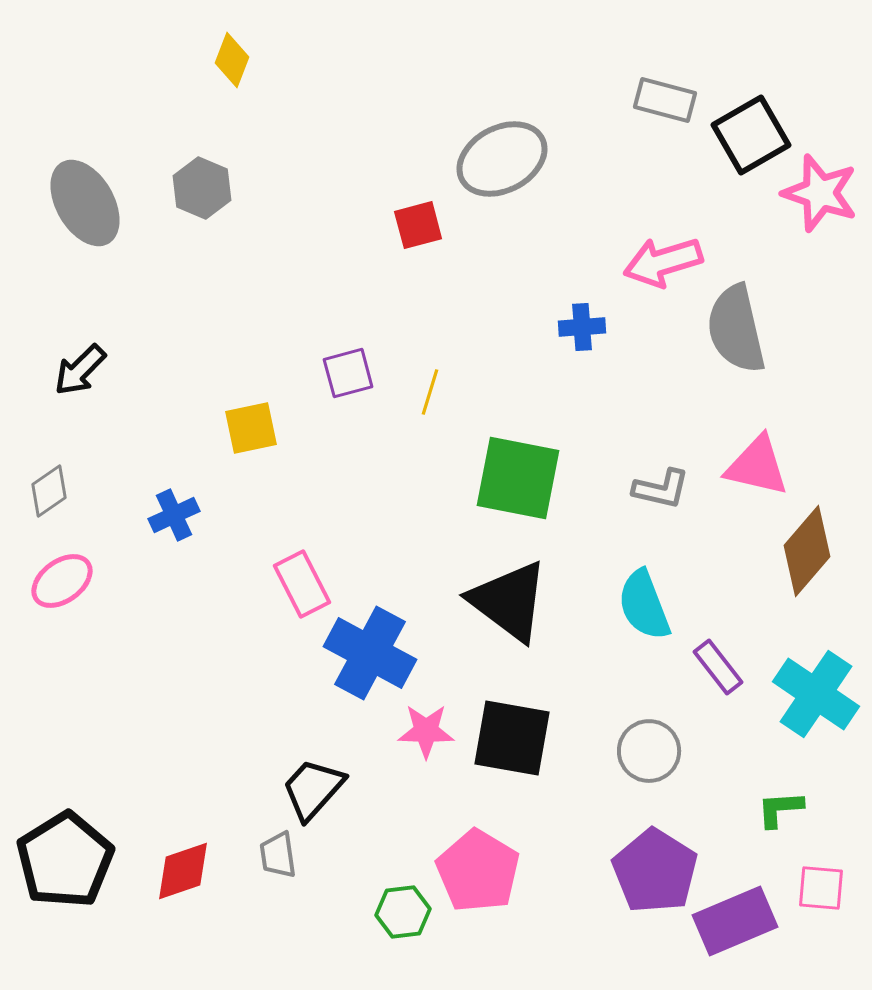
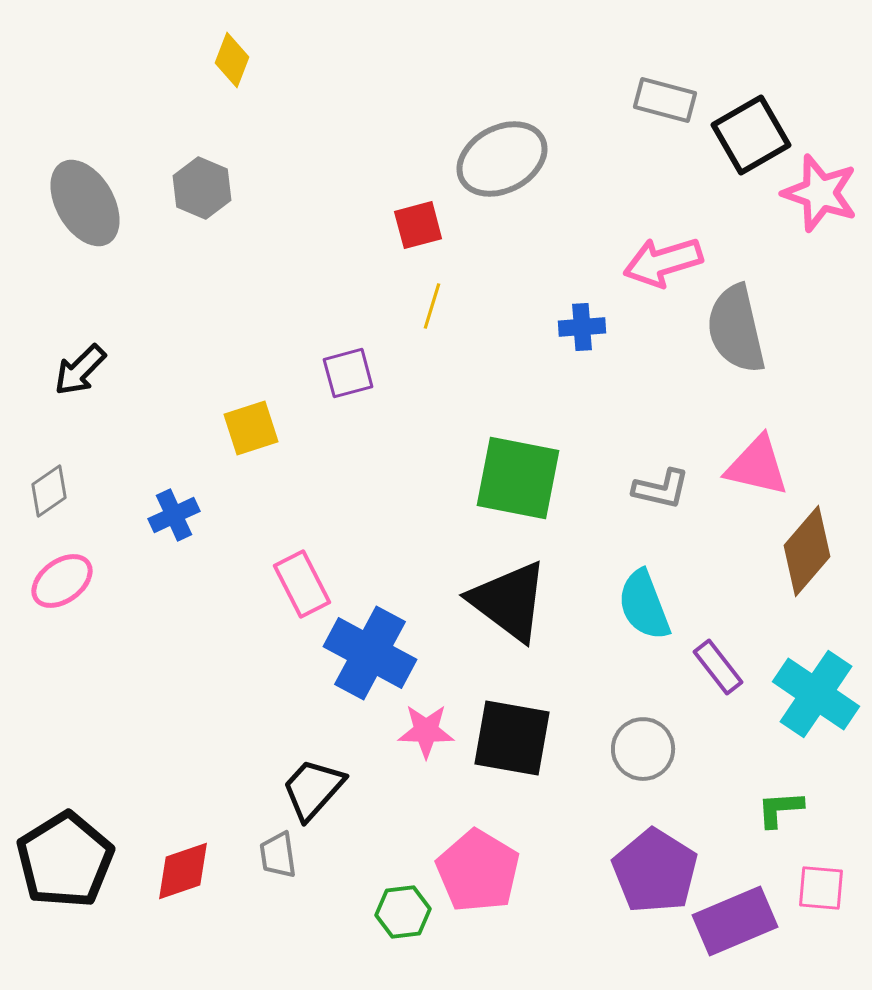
yellow line at (430, 392): moved 2 px right, 86 px up
yellow square at (251, 428): rotated 6 degrees counterclockwise
gray circle at (649, 751): moved 6 px left, 2 px up
